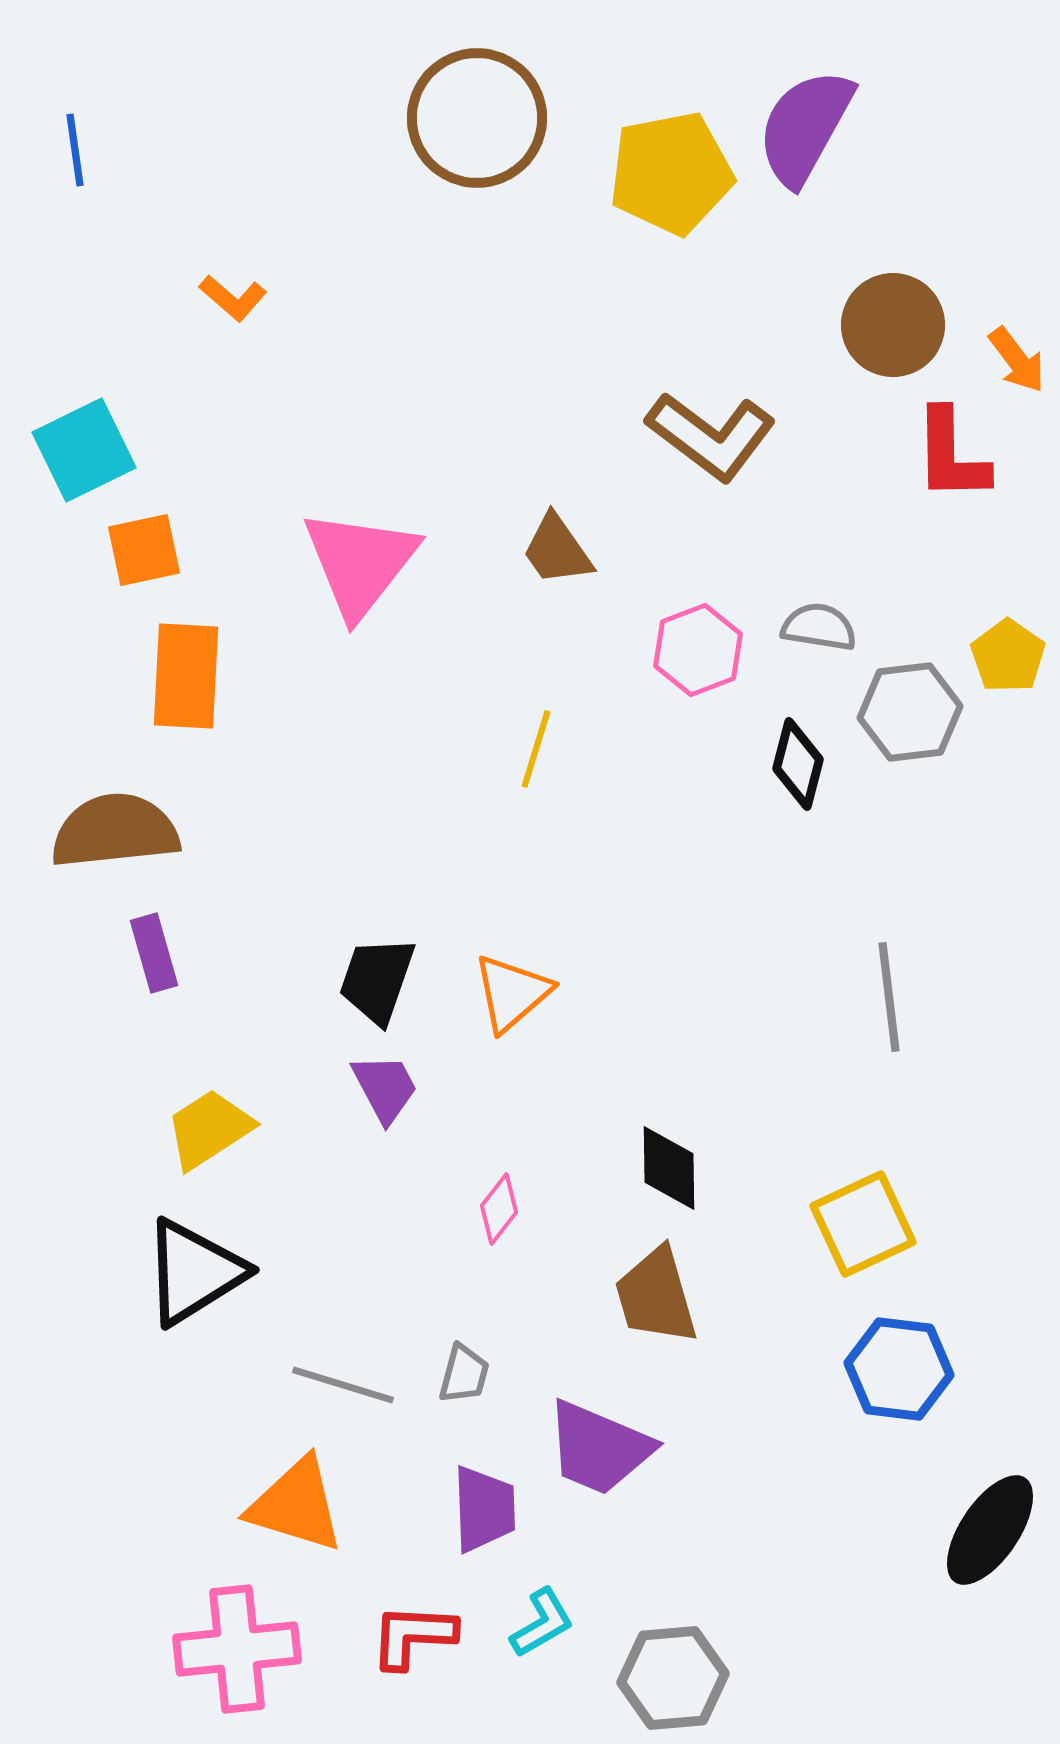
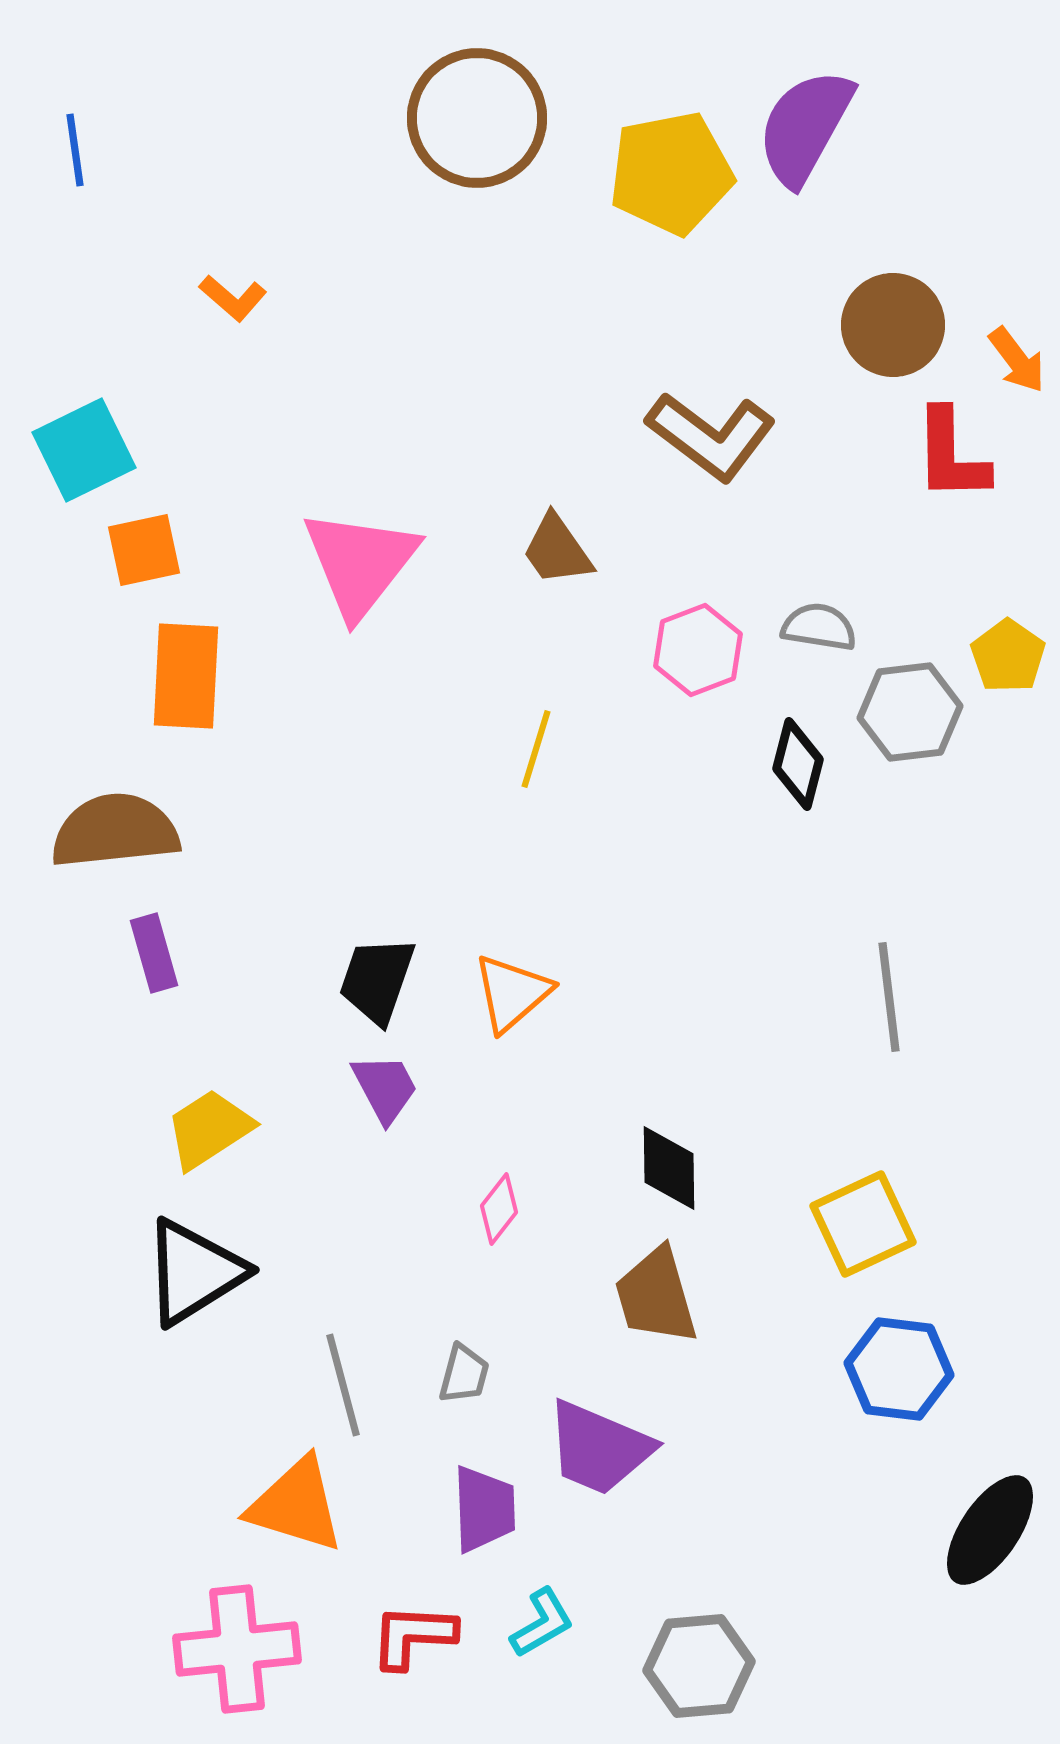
gray line at (343, 1385): rotated 58 degrees clockwise
gray hexagon at (673, 1678): moved 26 px right, 12 px up
